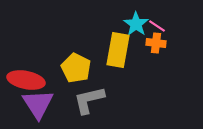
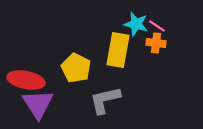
cyan star: rotated 20 degrees counterclockwise
gray L-shape: moved 16 px right
